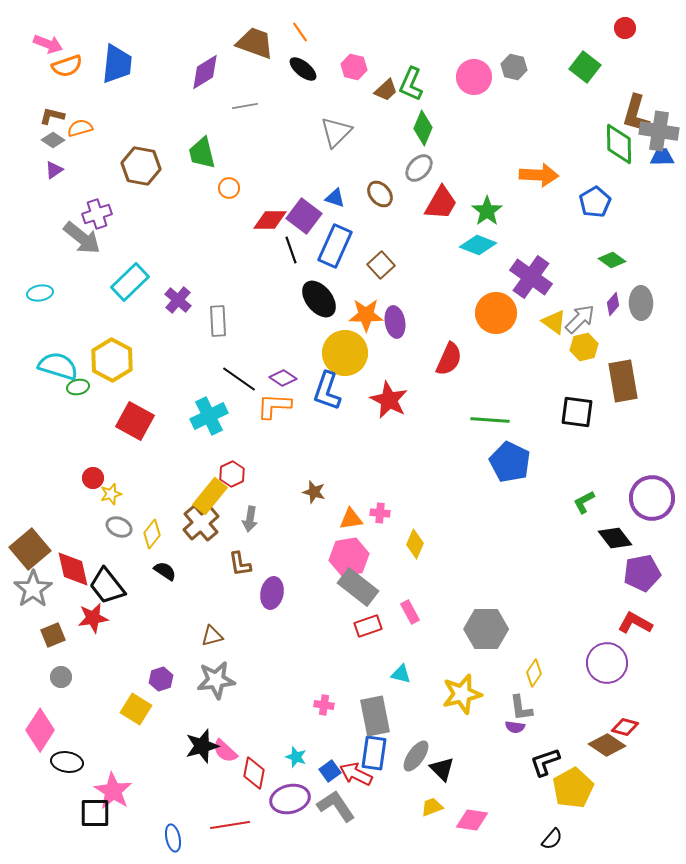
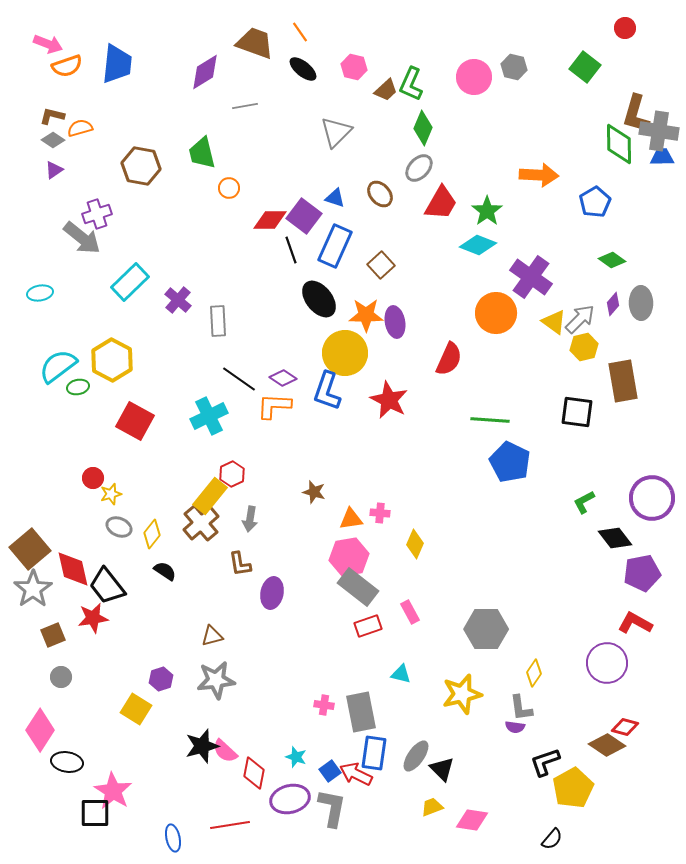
cyan semicircle at (58, 366): rotated 54 degrees counterclockwise
gray rectangle at (375, 716): moved 14 px left, 4 px up
gray L-shape at (336, 806): moved 4 px left, 2 px down; rotated 45 degrees clockwise
